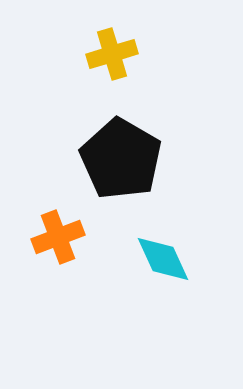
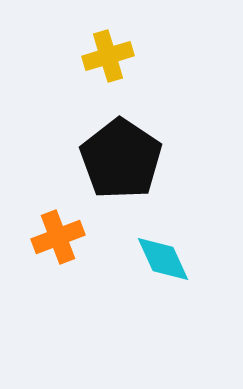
yellow cross: moved 4 px left, 2 px down
black pentagon: rotated 4 degrees clockwise
